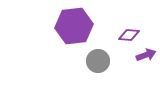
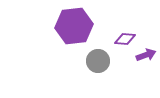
purple diamond: moved 4 px left, 4 px down
